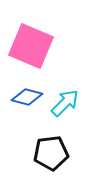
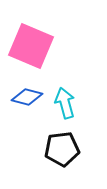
cyan arrow: rotated 60 degrees counterclockwise
black pentagon: moved 11 px right, 4 px up
